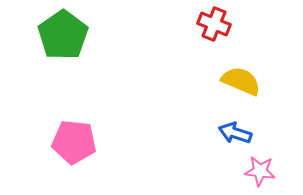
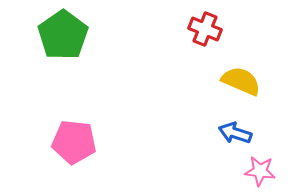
red cross: moved 9 px left, 5 px down
